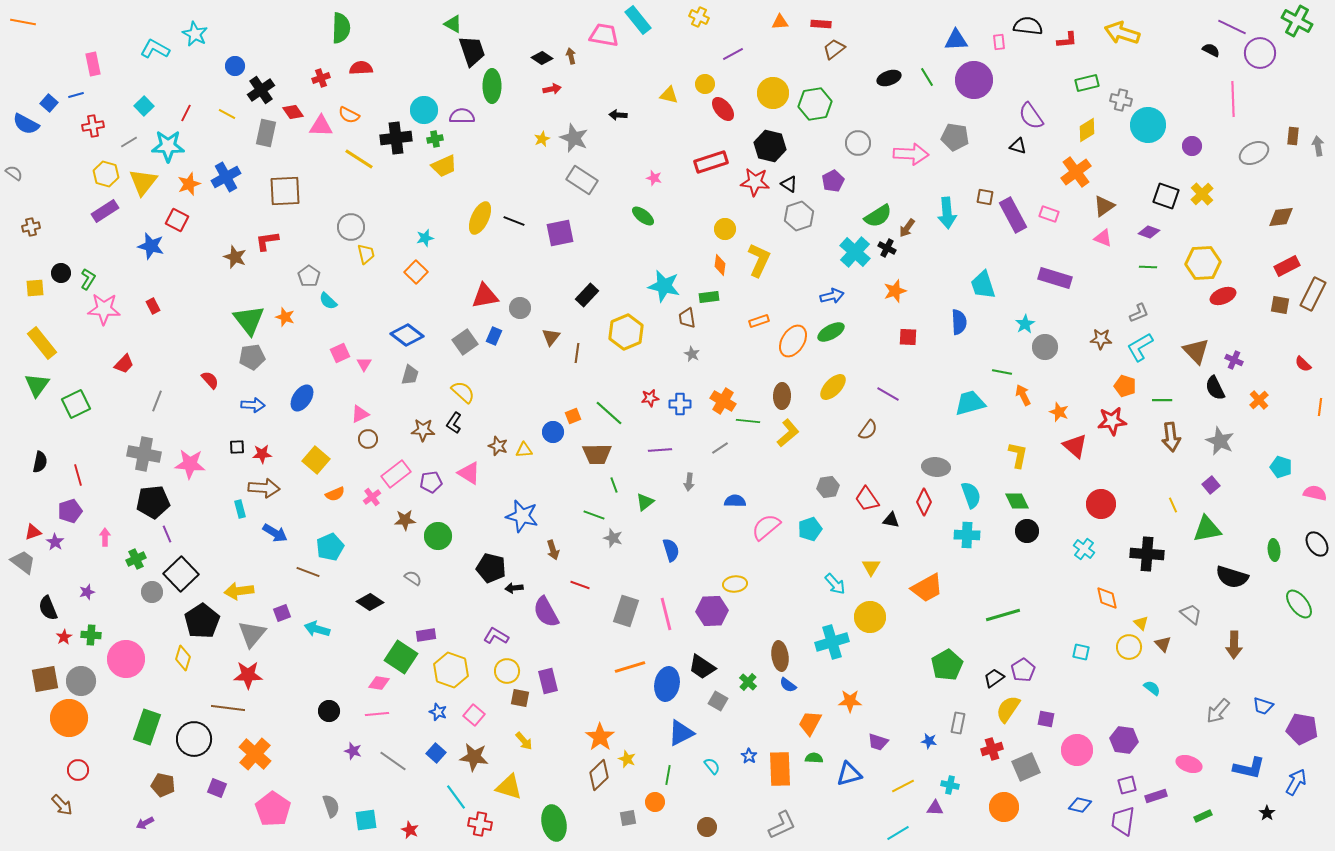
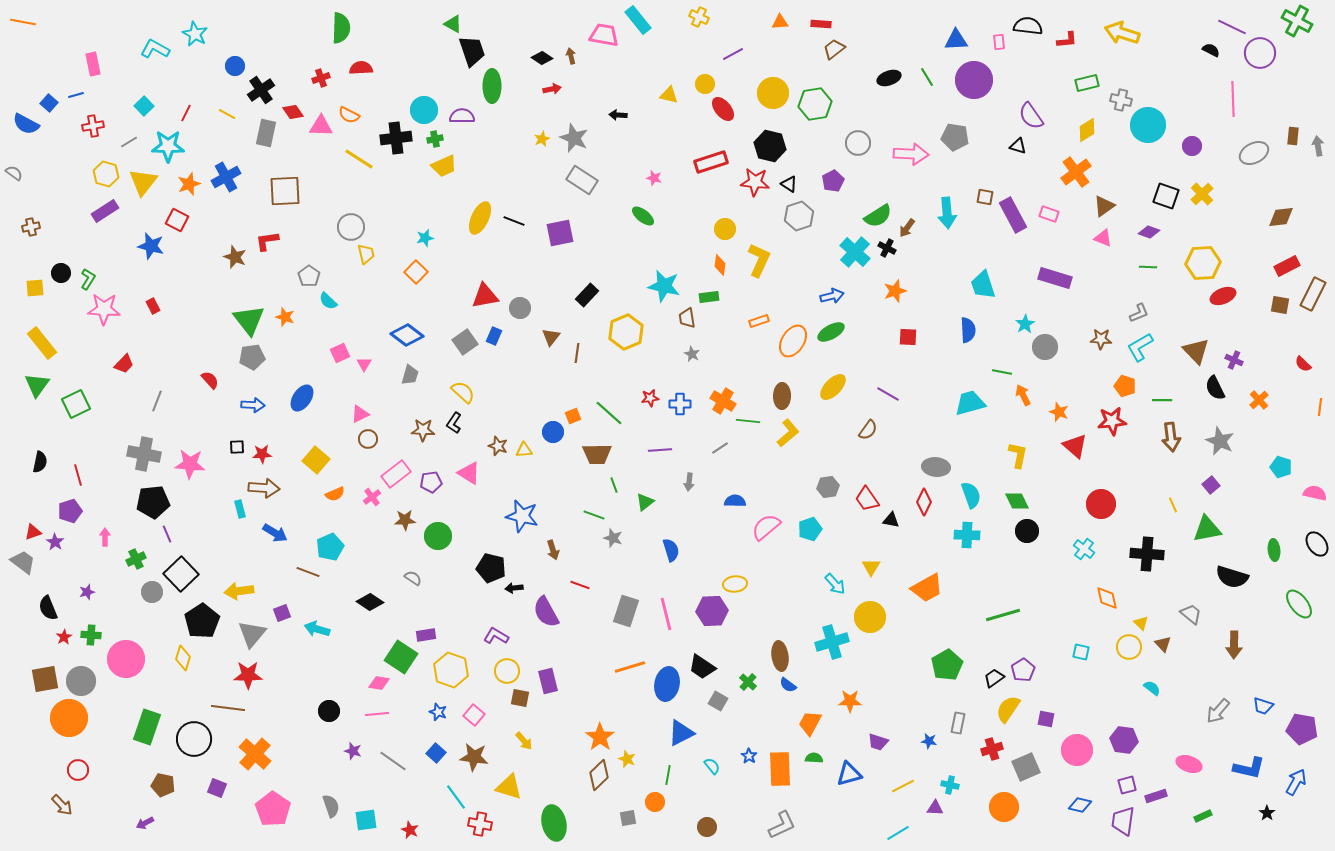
blue semicircle at (959, 322): moved 9 px right, 8 px down
